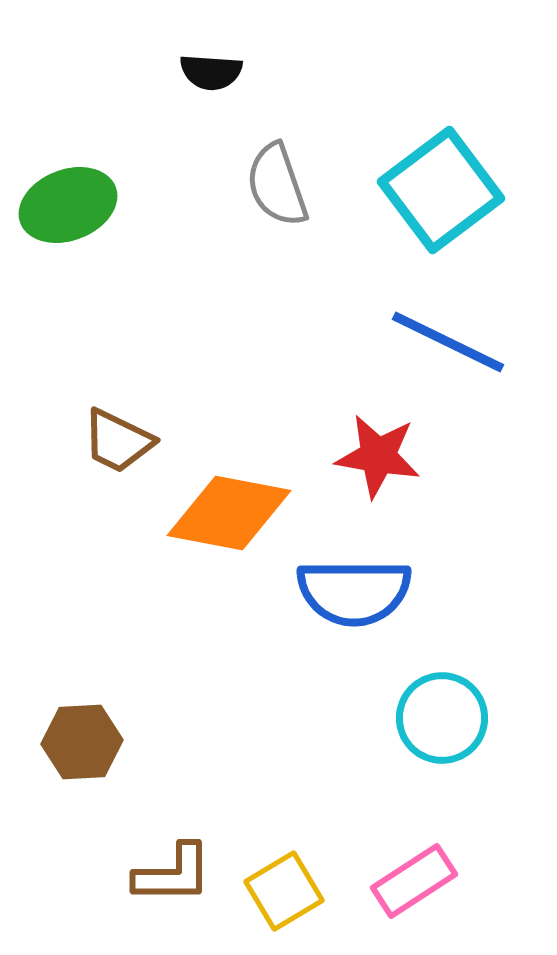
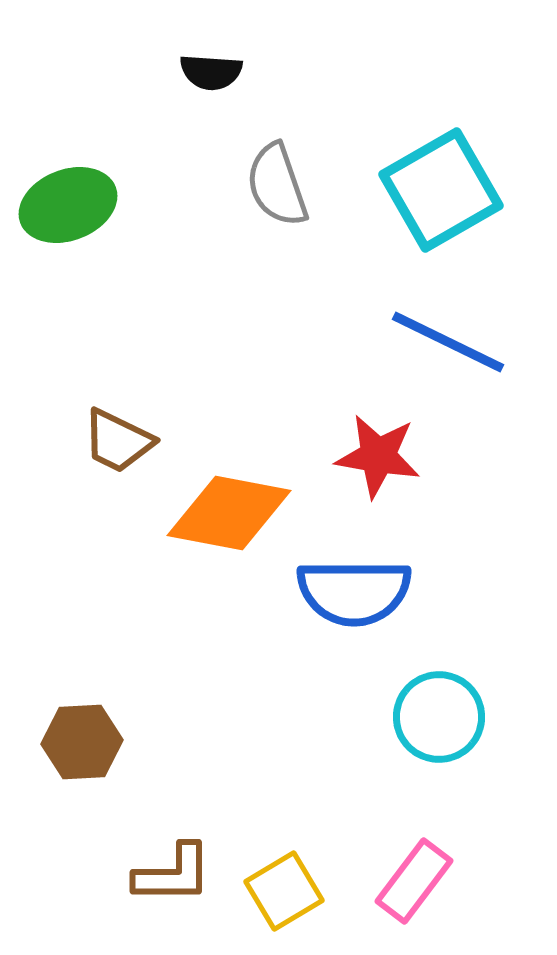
cyan square: rotated 7 degrees clockwise
cyan circle: moved 3 px left, 1 px up
pink rectangle: rotated 20 degrees counterclockwise
